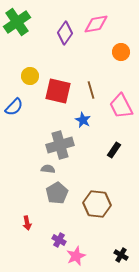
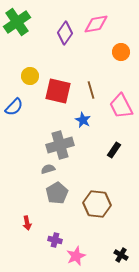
gray semicircle: rotated 24 degrees counterclockwise
purple cross: moved 4 px left; rotated 16 degrees counterclockwise
